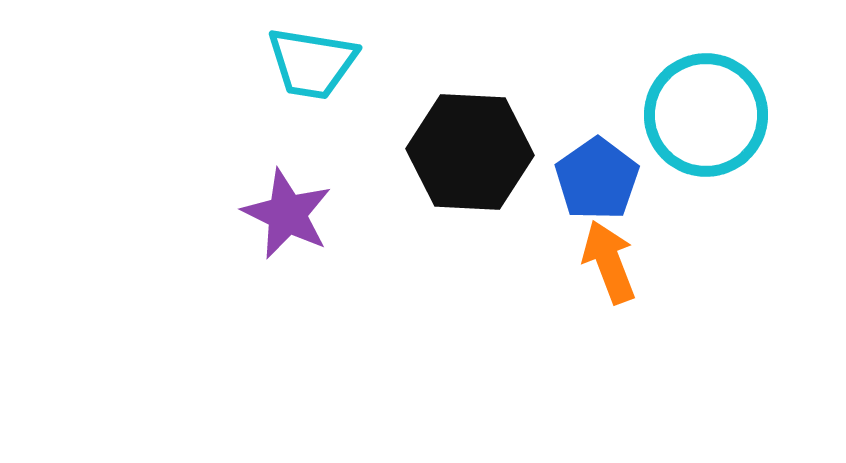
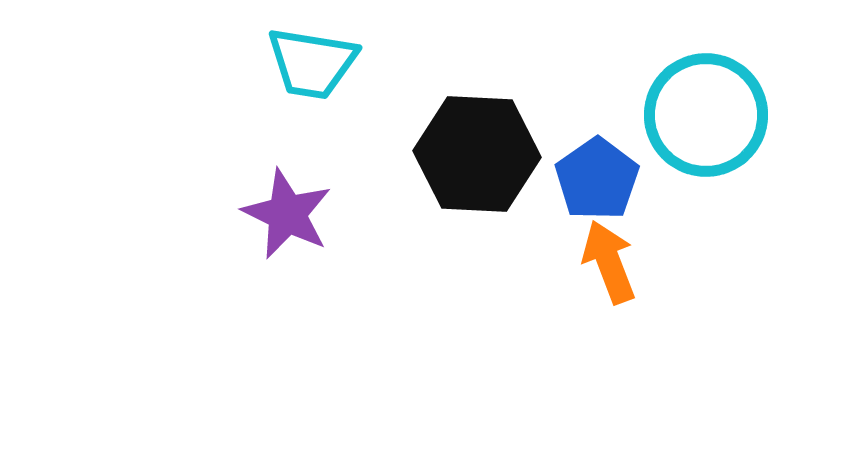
black hexagon: moved 7 px right, 2 px down
